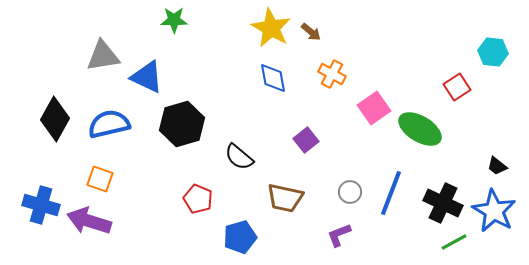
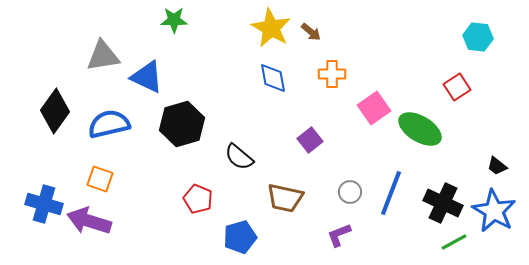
cyan hexagon: moved 15 px left, 15 px up
orange cross: rotated 28 degrees counterclockwise
black diamond: moved 8 px up; rotated 6 degrees clockwise
purple square: moved 4 px right
blue cross: moved 3 px right, 1 px up
